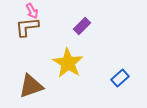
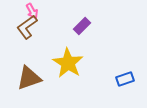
brown L-shape: rotated 30 degrees counterclockwise
blue rectangle: moved 5 px right, 1 px down; rotated 24 degrees clockwise
brown triangle: moved 2 px left, 8 px up
